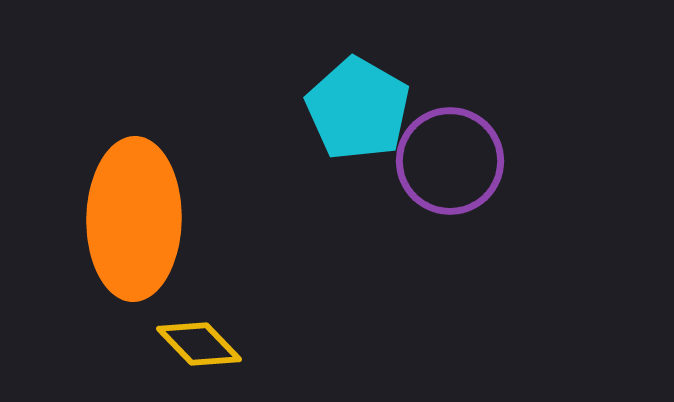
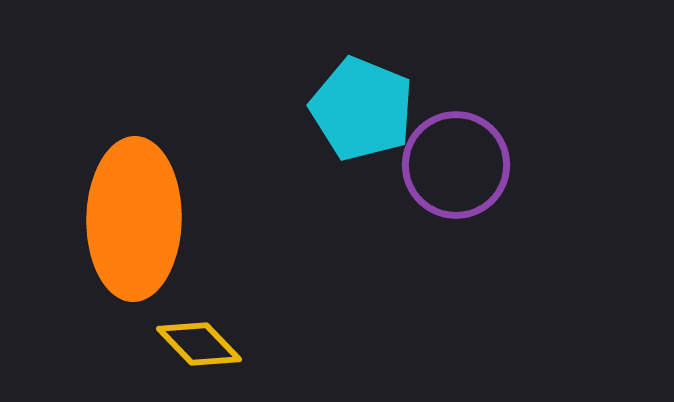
cyan pentagon: moved 4 px right; rotated 8 degrees counterclockwise
purple circle: moved 6 px right, 4 px down
